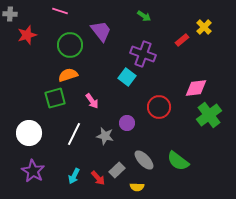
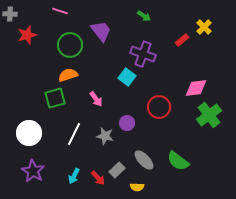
pink arrow: moved 4 px right, 2 px up
